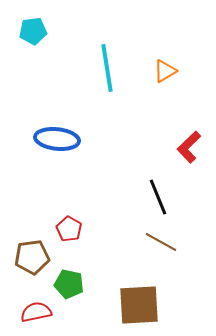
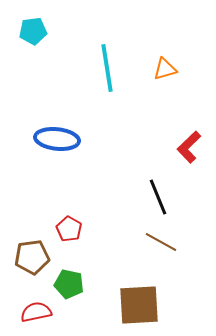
orange triangle: moved 2 px up; rotated 15 degrees clockwise
